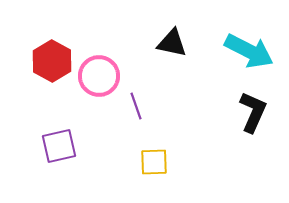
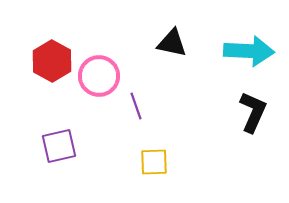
cyan arrow: rotated 24 degrees counterclockwise
